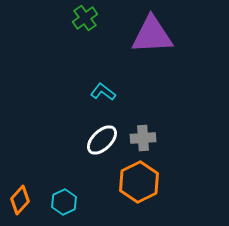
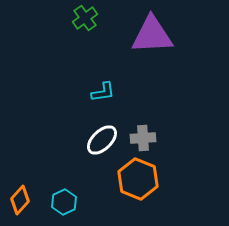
cyan L-shape: rotated 135 degrees clockwise
orange hexagon: moved 1 px left, 3 px up; rotated 12 degrees counterclockwise
